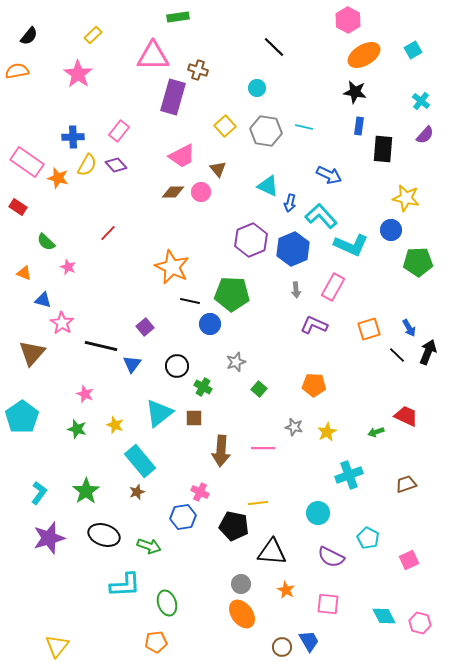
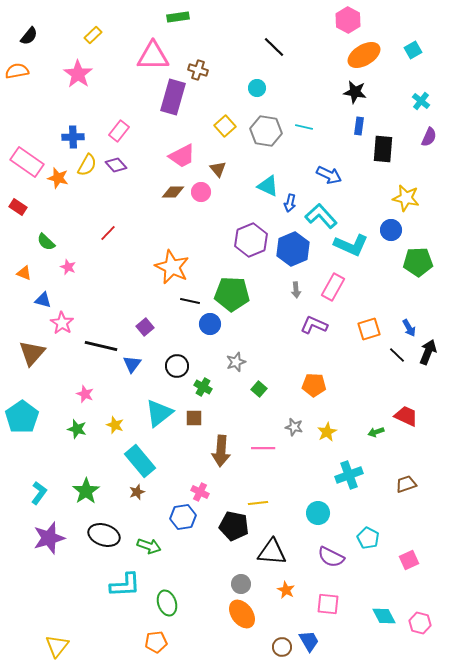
purple semicircle at (425, 135): moved 4 px right, 2 px down; rotated 18 degrees counterclockwise
